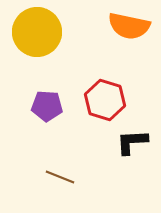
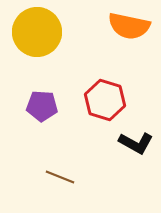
purple pentagon: moved 5 px left
black L-shape: moved 4 px right, 1 px down; rotated 148 degrees counterclockwise
